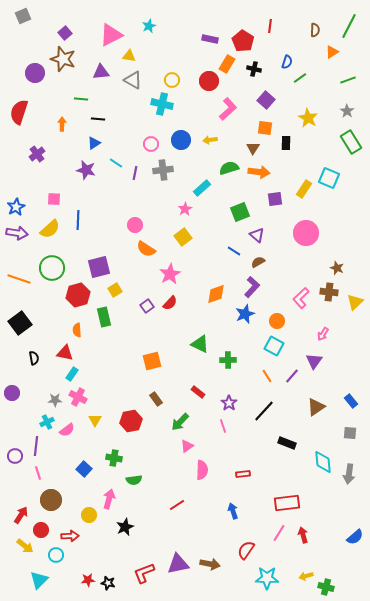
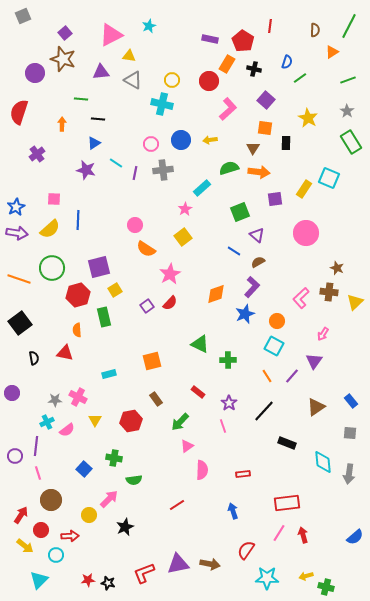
cyan rectangle at (72, 374): moved 37 px right; rotated 40 degrees clockwise
pink arrow at (109, 499): rotated 30 degrees clockwise
